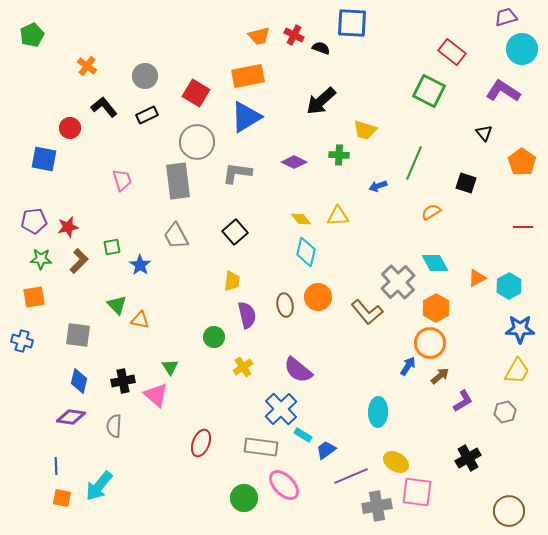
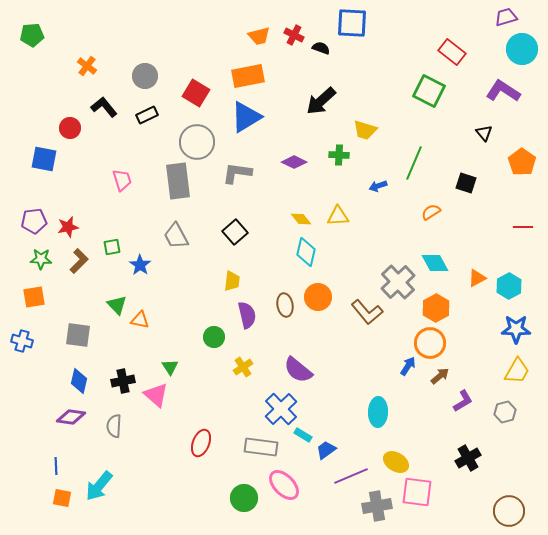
green pentagon at (32, 35): rotated 20 degrees clockwise
blue star at (520, 329): moved 4 px left
